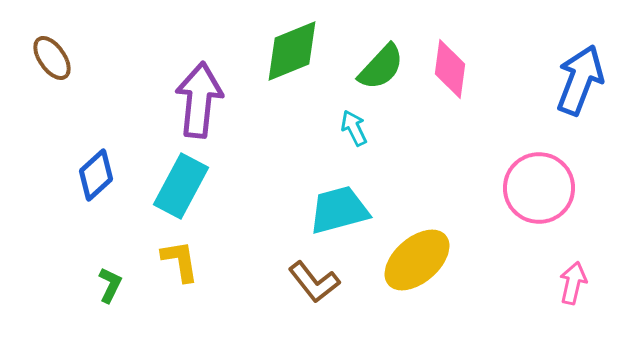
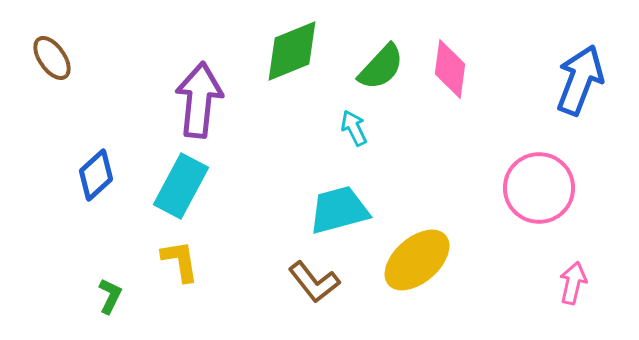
green L-shape: moved 11 px down
